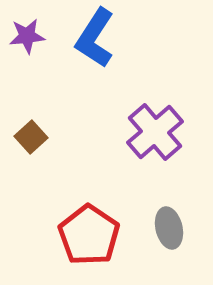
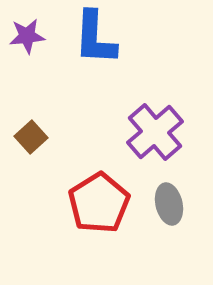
blue L-shape: rotated 30 degrees counterclockwise
gray ellipse: moved 24 px up
red pentagon: moved 10 px right, 32 px up; rotated 6 degrees clockwise
